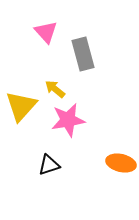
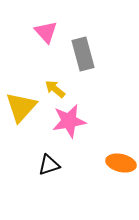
yellow triangle: moved 1 px down
pink star: moved 1 px right, 1 px down
